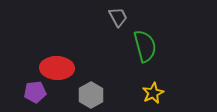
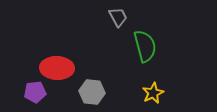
gray hexagon: moved 1 px right, 3 px up; rotated 25 degrees counterclockwise
